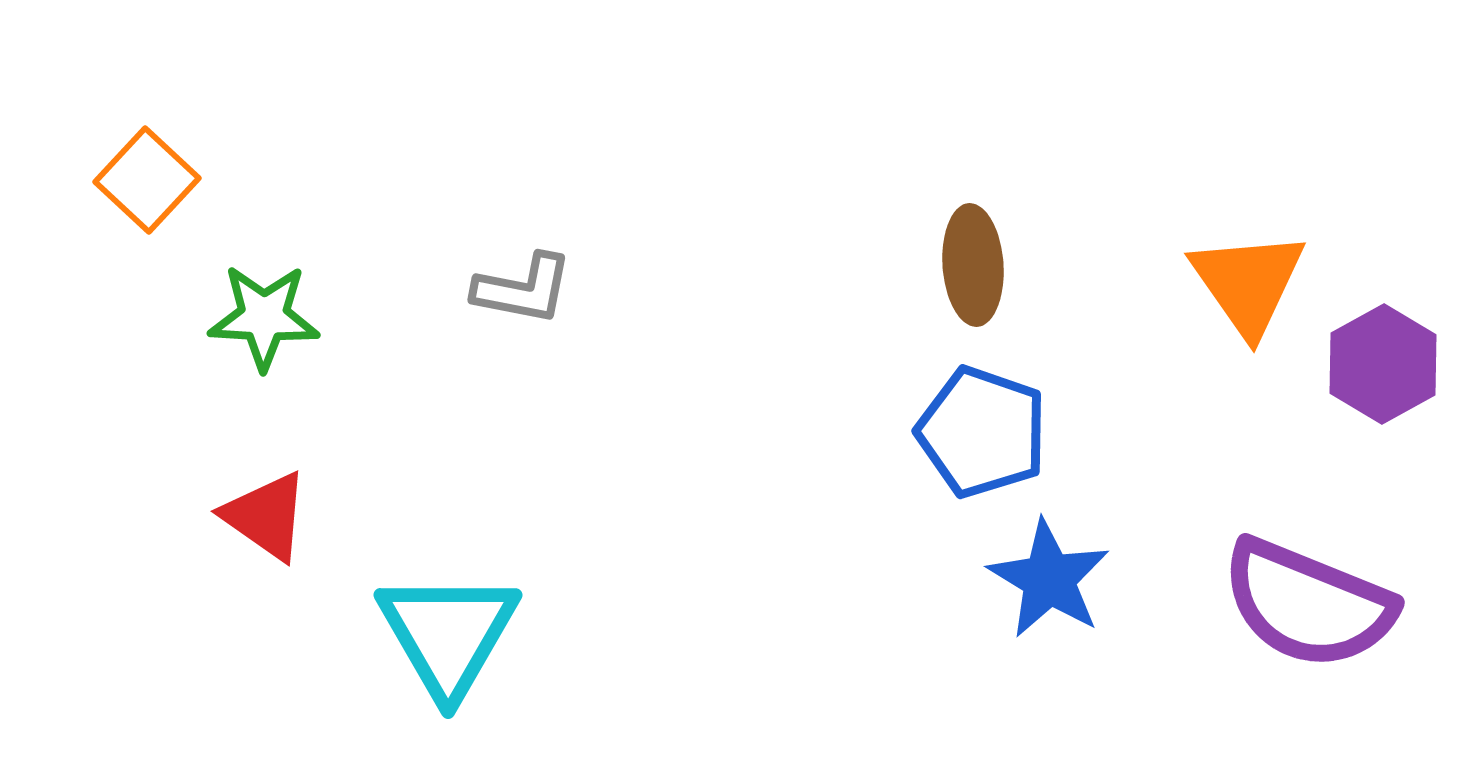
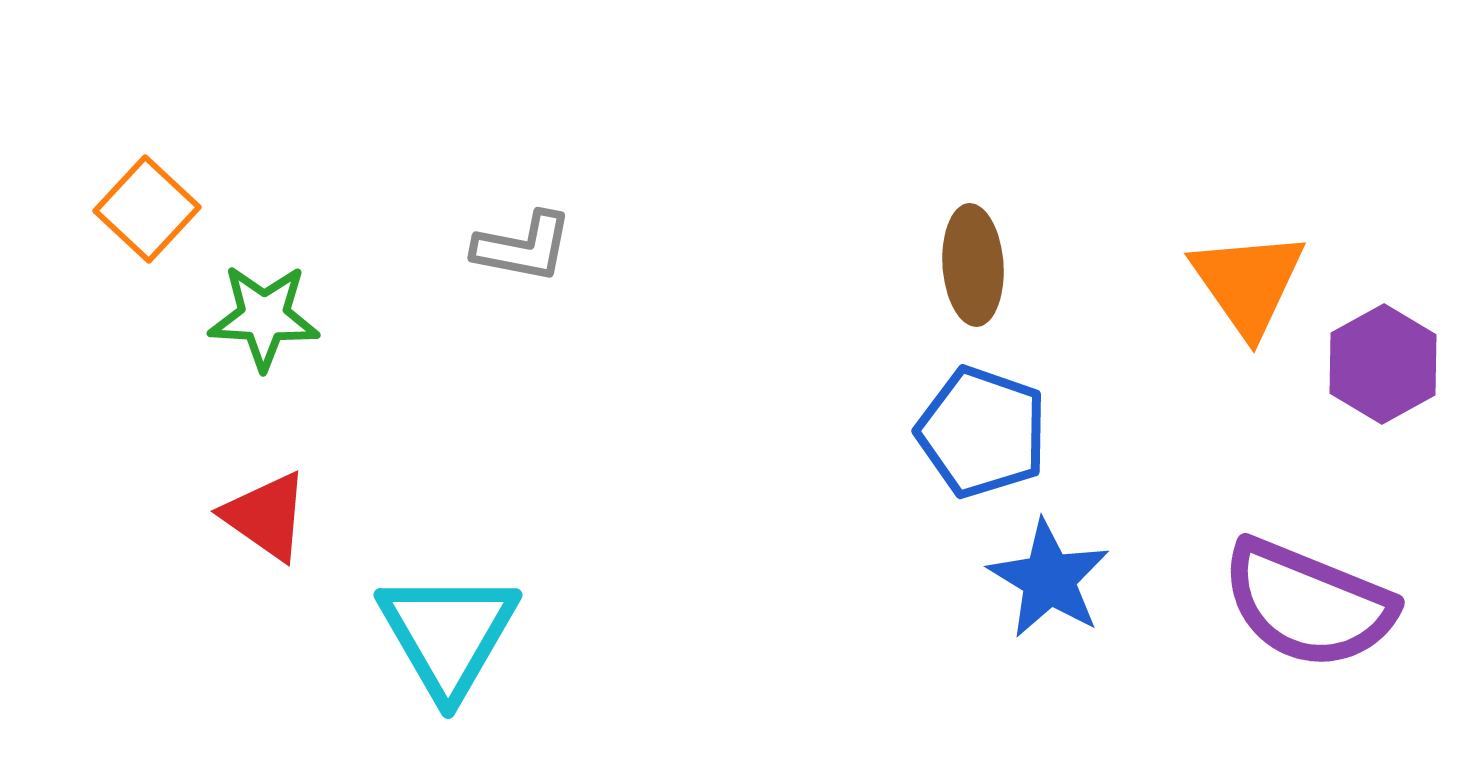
orange square: moved 29 px down
gray L-shape: moved 42 px up
